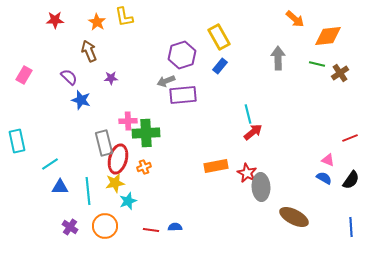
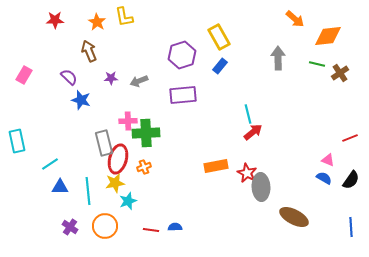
gray arrow at (166, 81): moved 27 px left
